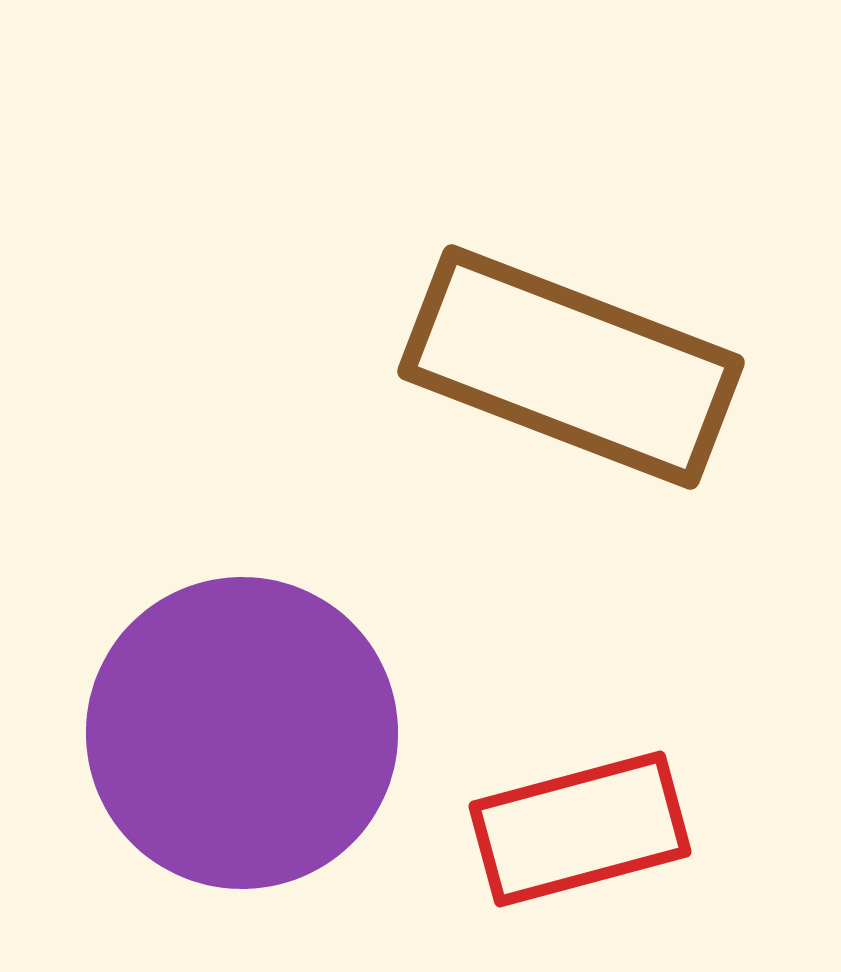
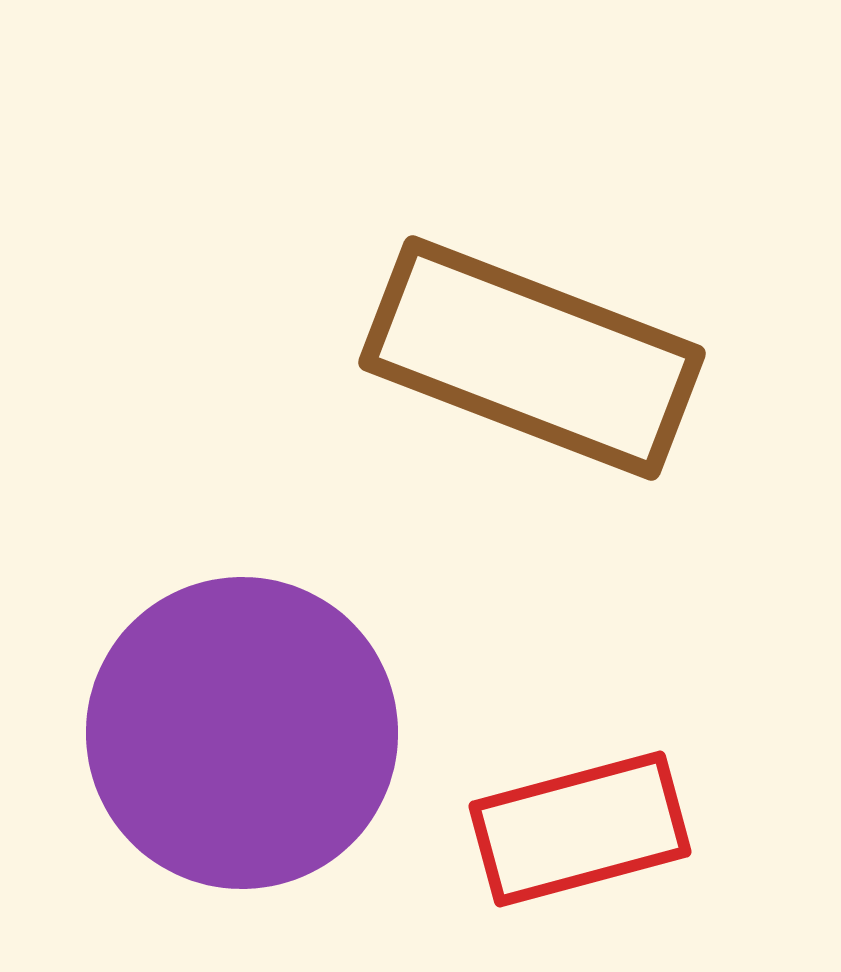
brown rectangle: moved 39 px left, 9 px up
